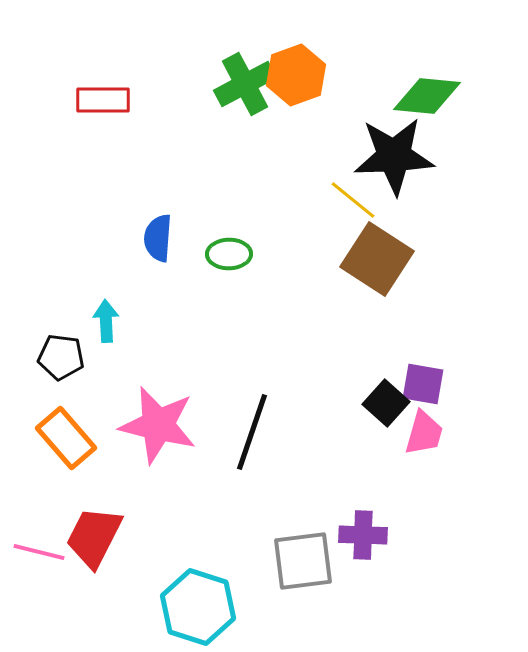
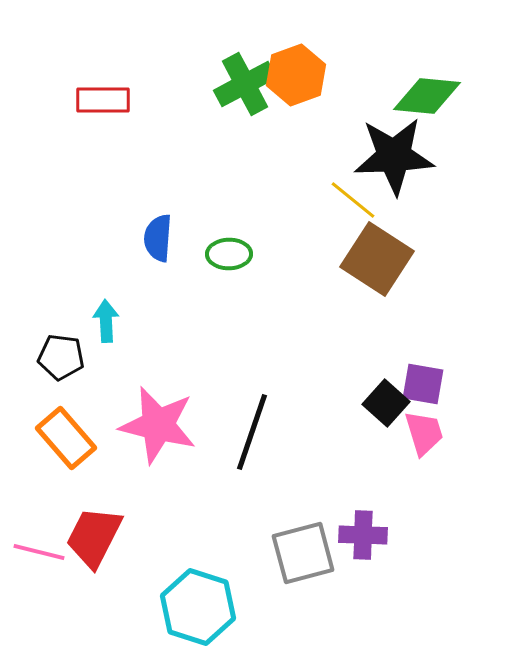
pink trapezoid: rotated 33 degrees counterclockwise
gray square: moved 8 px up; rotated 8 degrees counterclockwise
